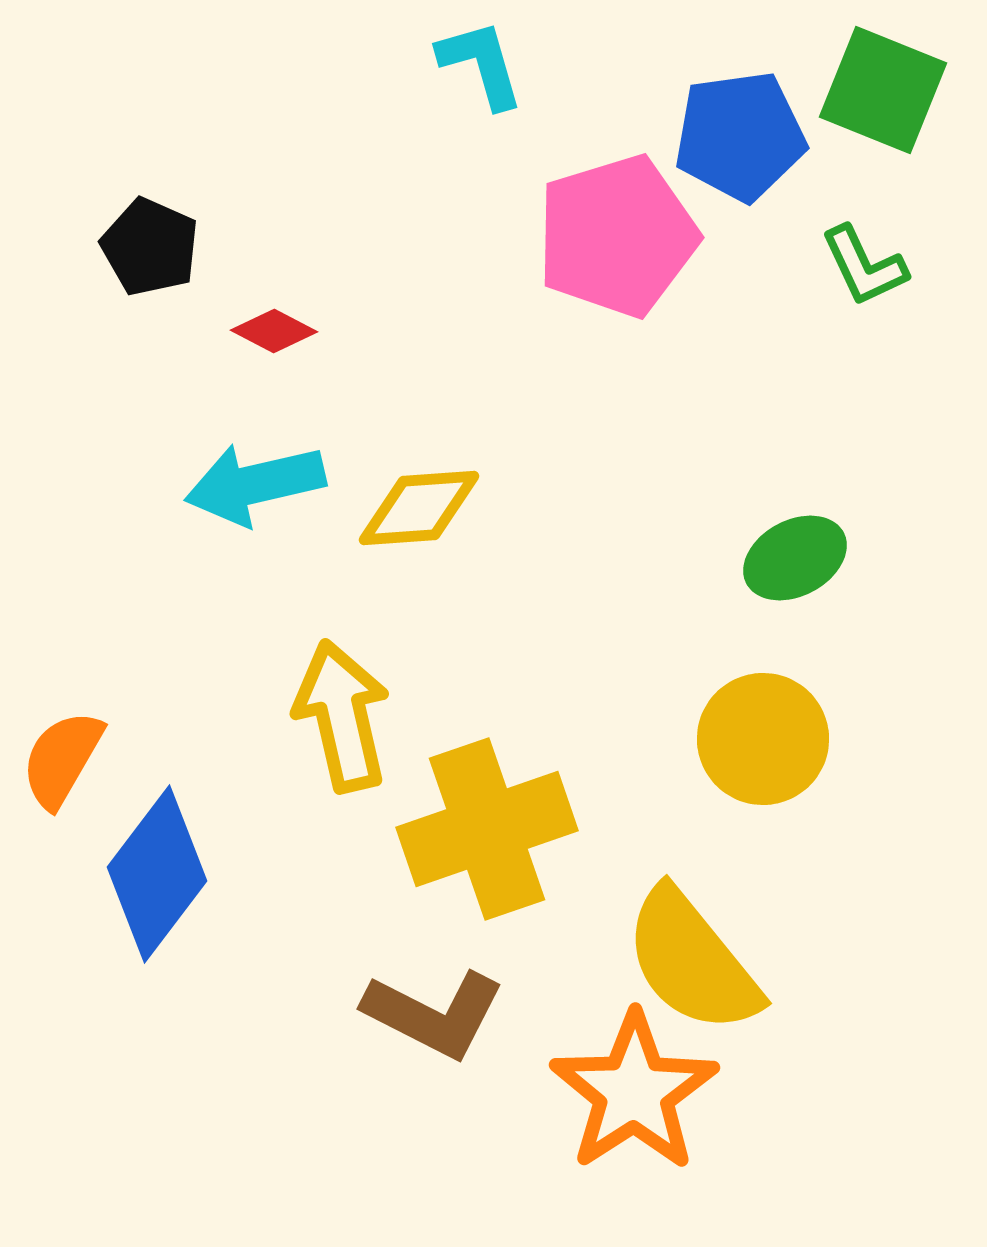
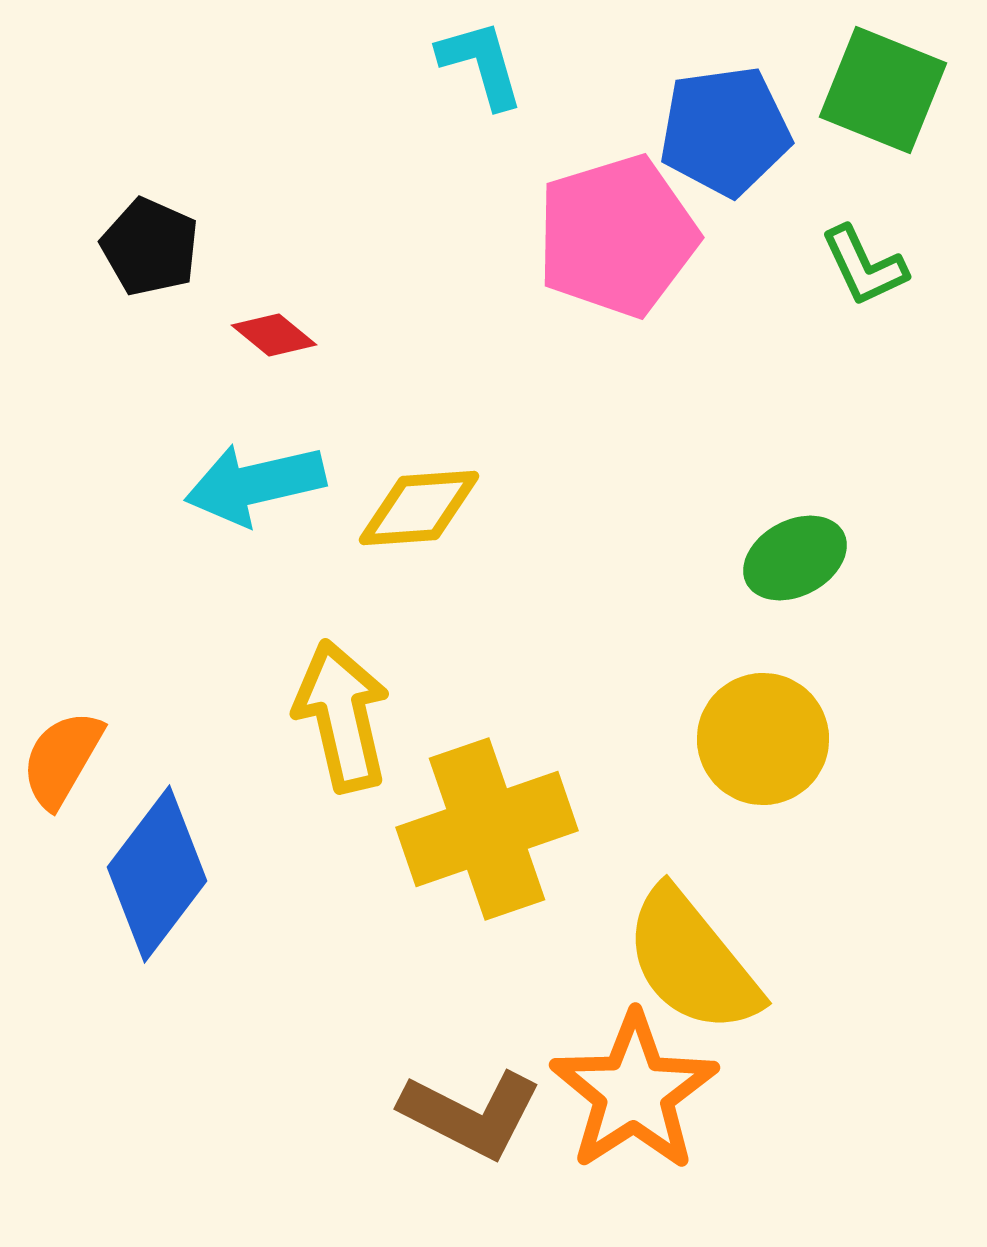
blue pentagon: moved 15 px left, 5 px up
red diamond: moved 4 px down; rotated 12 degrees clockwise
brown L-shape: moved 37 px right, 100 px down
